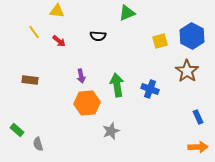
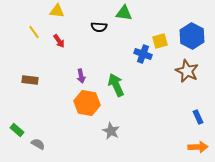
green triangle: moved 3 px left; rotated 30 degrees clockwise
black semicircle: moved 1 px right, 9 px up
red arrow: rotated 16 degrees clockwise
brown star: rotated 10 degrees counterclockwise
green arrow: moved 1 px left; rotated 15 degrees counterclockwise
blue cross: moved 7 px left, 35 px up
orange hexagon: rotated 15 degrees clockwise
gray star: rotated 24 degrees counterclockwise
gray semicircle: rotated 136 degrees clockwise
